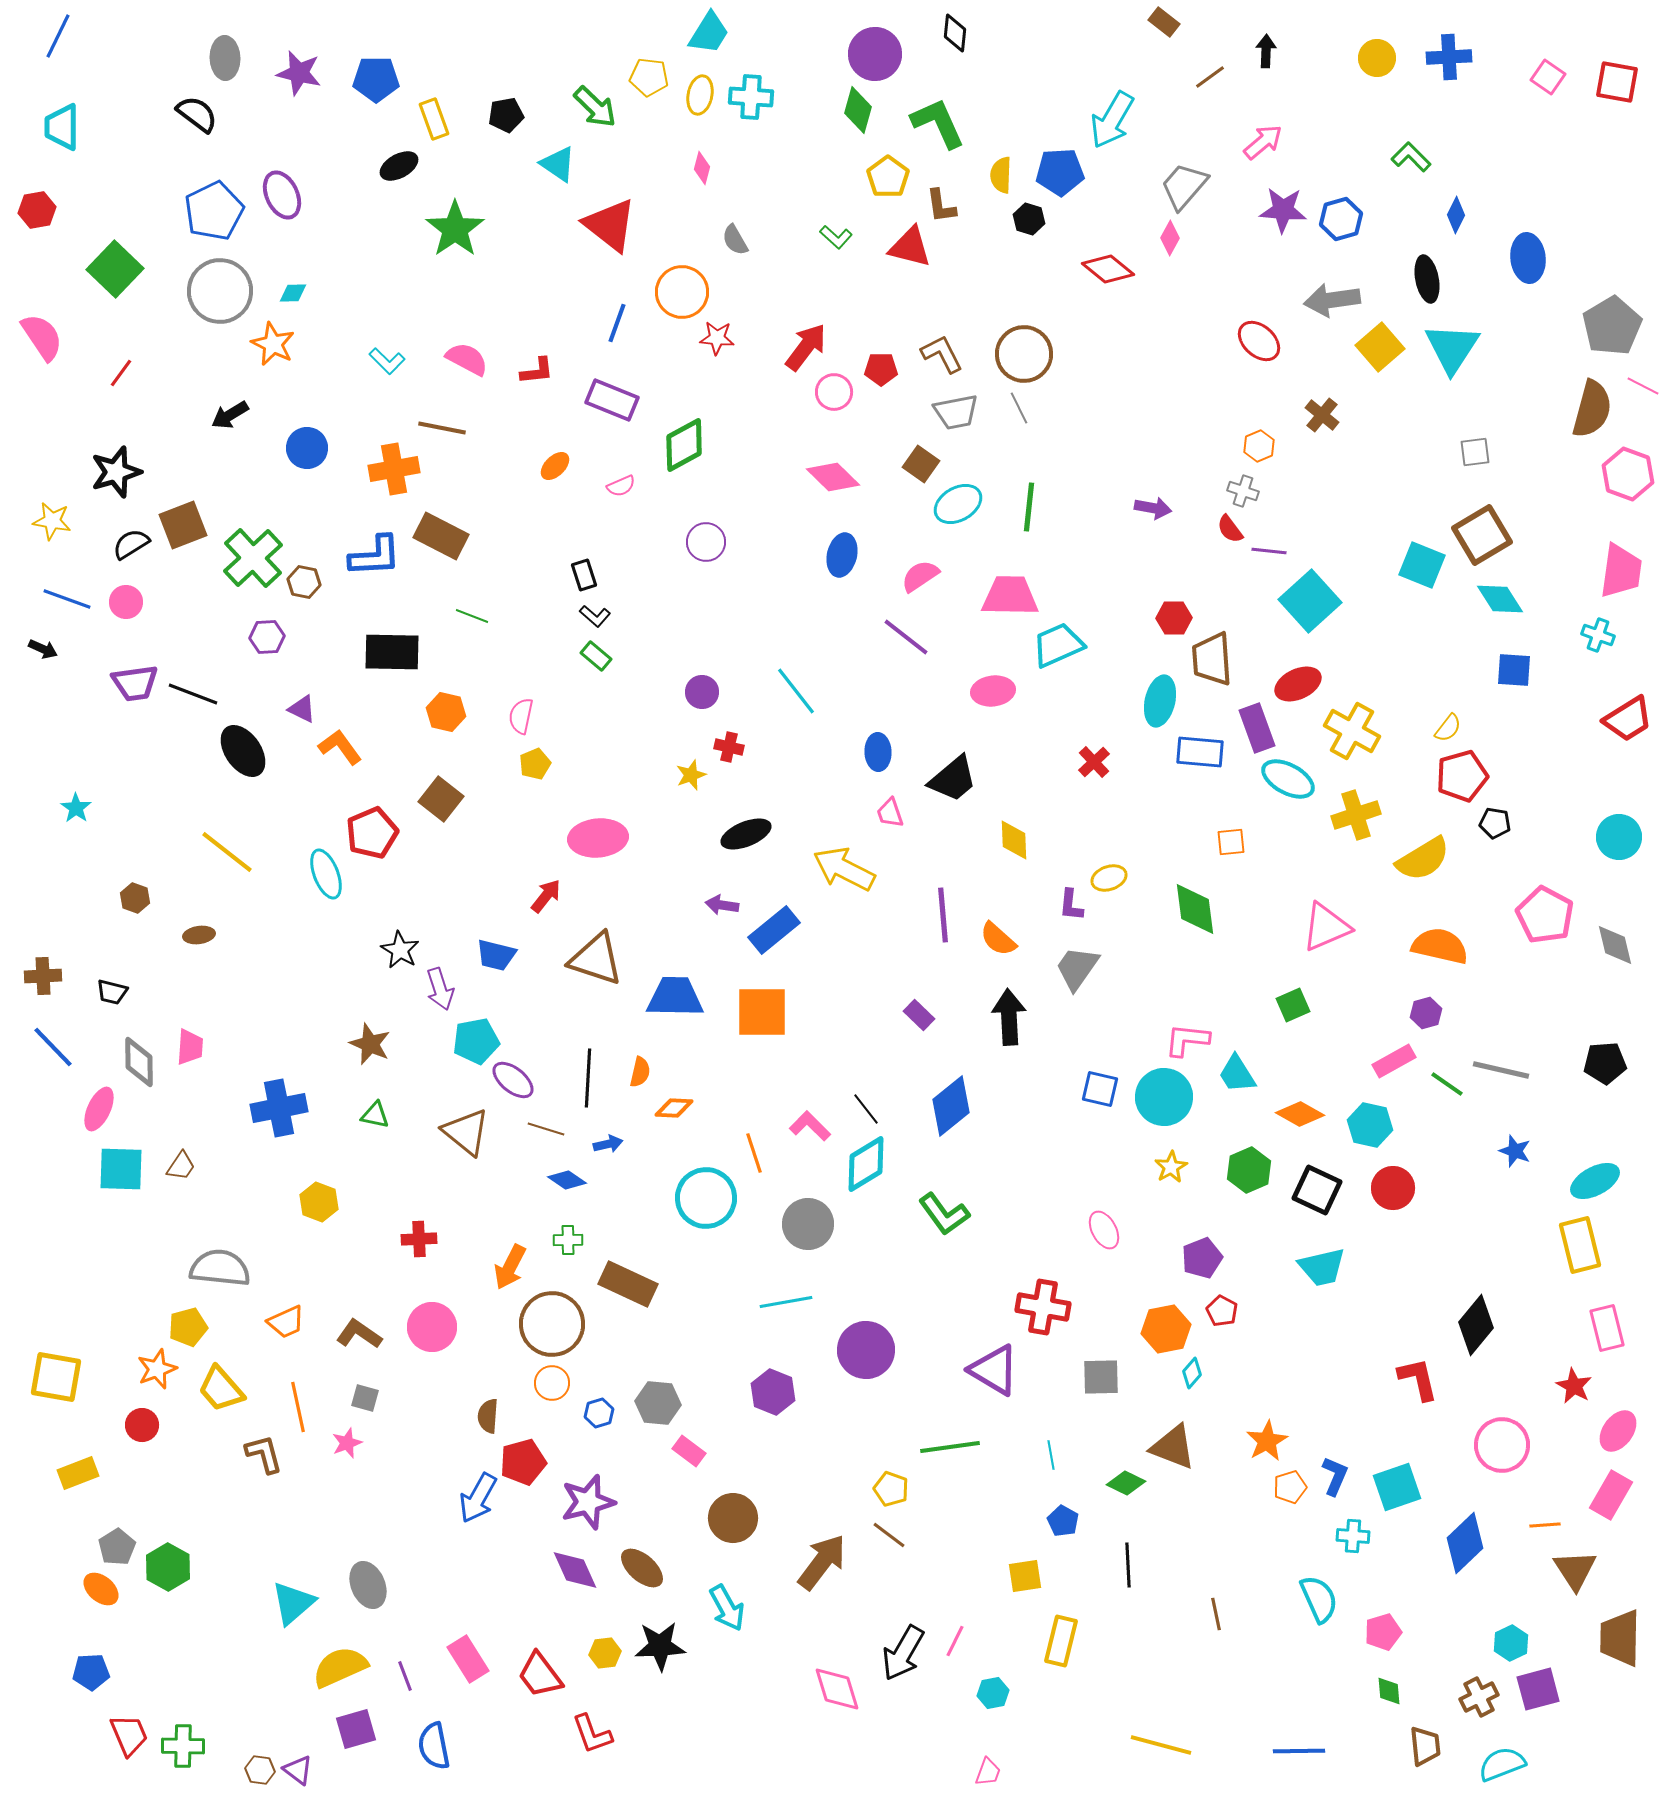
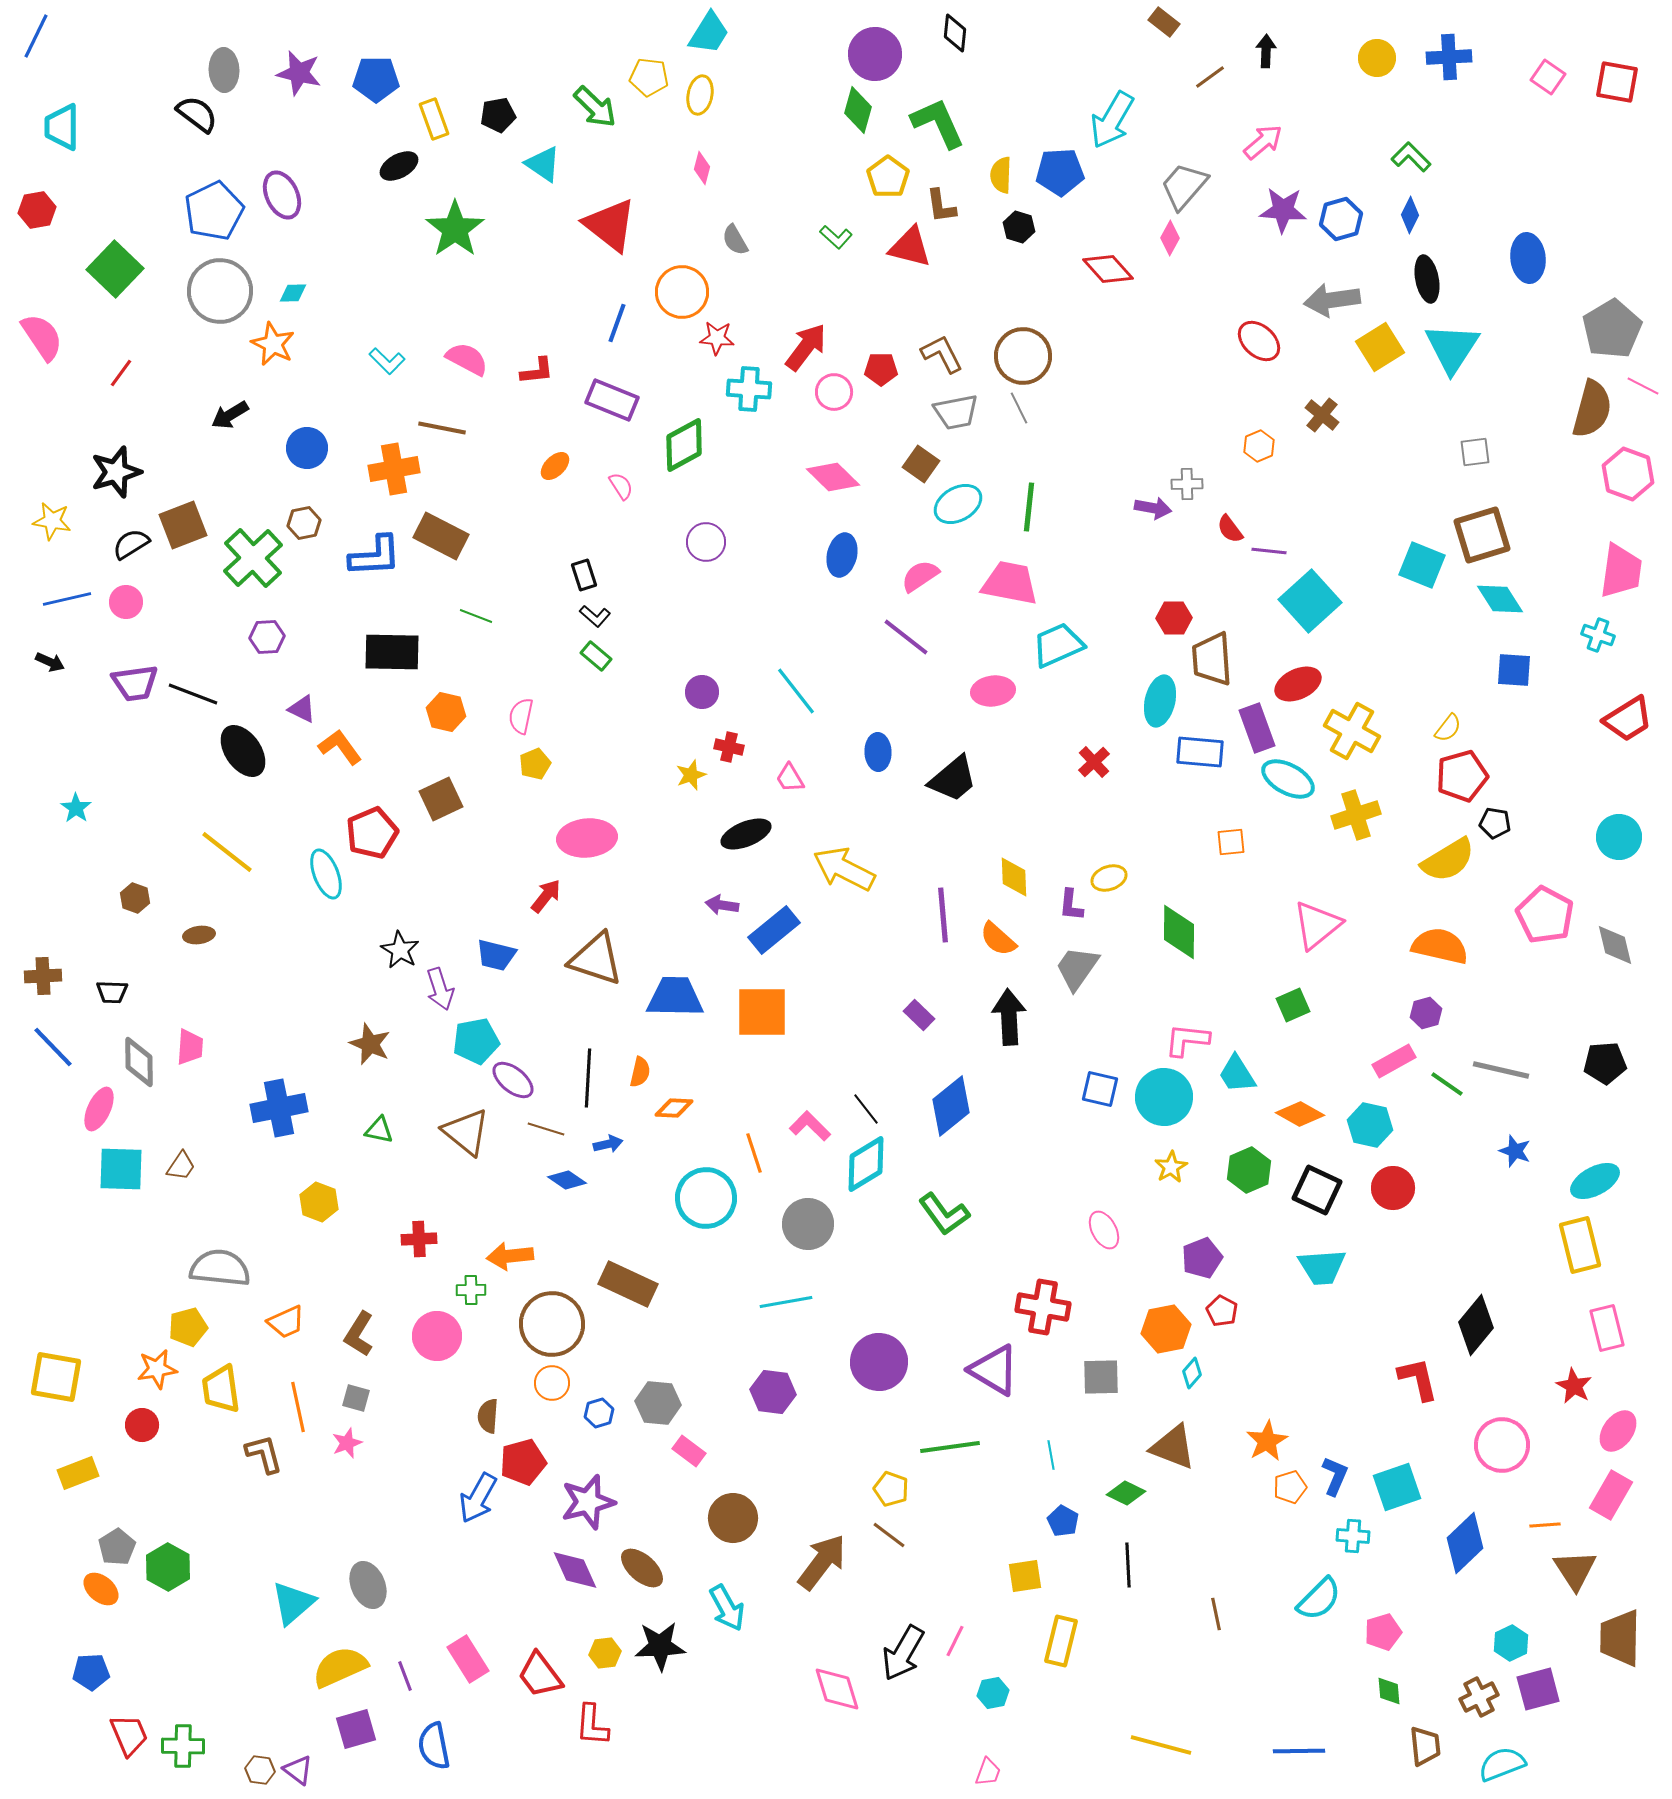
blue line at (58, 36): moved 22 px left
gray ellipse at (225, 58): moved 1 px left, 12 px down
cyan cross at (751, 97): moved 2 px left, 292 px down
black pentagon at (506, 115): moved 8 px left
cyan triangle at (558, 164): moved 15 px left
blue diamond at (1456, 215): moved 46 px left
black hexagon at (1029, 219): moved 10 px left, 8 px down
red diamond at (1108, 269): rotated 9 degrees clockwise
gray pentagon at (1612, 326): moved 3 px down
yellow square at (1380, 347): rotated 9 degrees clockwise
brown circle at (1024, 354): moved 1 px left, 2 px down
pink semicircle at (621, 486): rotated 100 degrees counterclockwise
gray cross at (1243, 491): moved 56 px left, 7 px up; rotated 20 degrees counterclockwise
brown square at (1482, 535): rotated 14 degrees clockwise
brown hexagon at (304, 582): moved 59 px up; rotated 24 degrees counterclockwise
pink trapezoid at (1010, 596): moved 13 px up; rotated 10 degrees clockwise
blue line at (67, 599): rotated 33 degrees counterclockwise
green line at (472, 616): moved 4 px right
black arrow at (43, 649): moved 7 px right, 13 px down
brown square at (441, 799): rotated 27 degrees clockwise
pink trapezoid at (890, 813): moved 100 px left, 35 px up; rotated 12 degrees counterclockwise
pink ellipse at (598, 838): moved 11 px left
yellow diamond at (1014, 840): moved 37 px down
yellow semicircle at (1423, 859): moved 25 px right, 1 px down
green diamond at (1195, 909): moved 16 px left, 23 px down; rotated 8 degrees clockwise
pink triangle at (1326, 927): moved 9 px left, 2 px up; rotated 16 degrees counterclockwise
black trapezoid at (112, 992): rotated 12 degrees counterclockwise
green triangle at (375, 1115): moved 4 px right, 15 px down
green cross at (568, 1240): moved 97 px left, 50 px down
orange arrow at (510, 1267): moved 11 px up; rotated 57 degrees clockwise
cyan trapezoid at (1322, 1267): rotated 9 degrees clockwise
pink circle at (432, 1327): moved 5 px right, 9 px down
brown L-shape at (359, 1334): rotated 93 degrees counterclockwise
purple circle at (866, 1350): moved 13 px right, 12 px down
orange star at (157, 1369): rotated 12 degrees clockwise
yellow trapezoid at (221, 1389): rotated 33 degrees clockwise
purple hexagon at (773, 1392): rotated 15 degrees counterclockwise
gray square at (365, 1398): moved 9 px left
green diamond at (1126, 1483): moved 10 px down
cyan semicircle at (1319, 1599): rotated 69 degrees clockwise
red L-shape at (592, 1734): moved 9 px up; rotated 24 degrees clockwise
